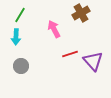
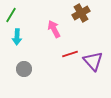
green line: moved 9 px left
cyan arrow: moved 1 px right
gray circle: moved 3 px right, 3 px down
